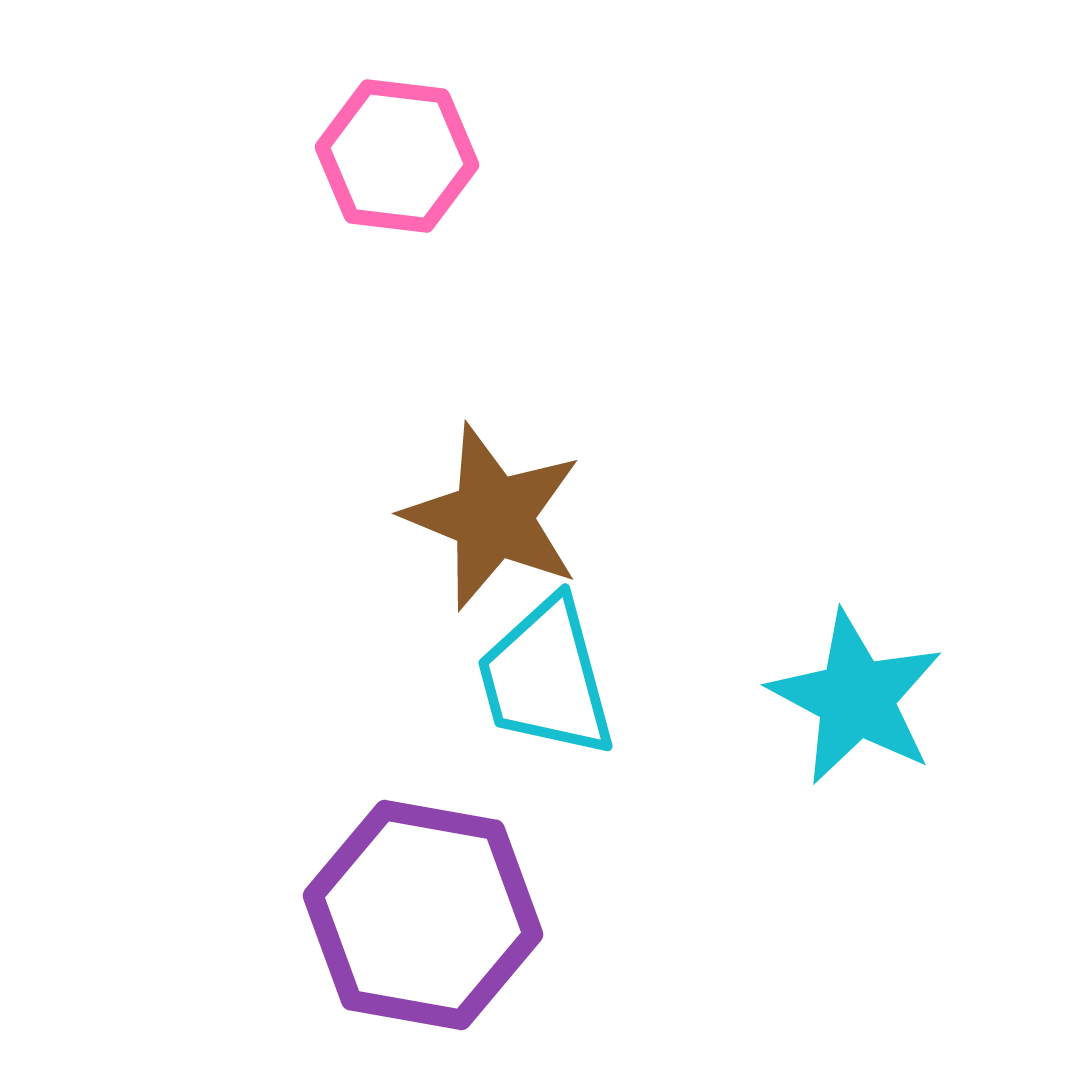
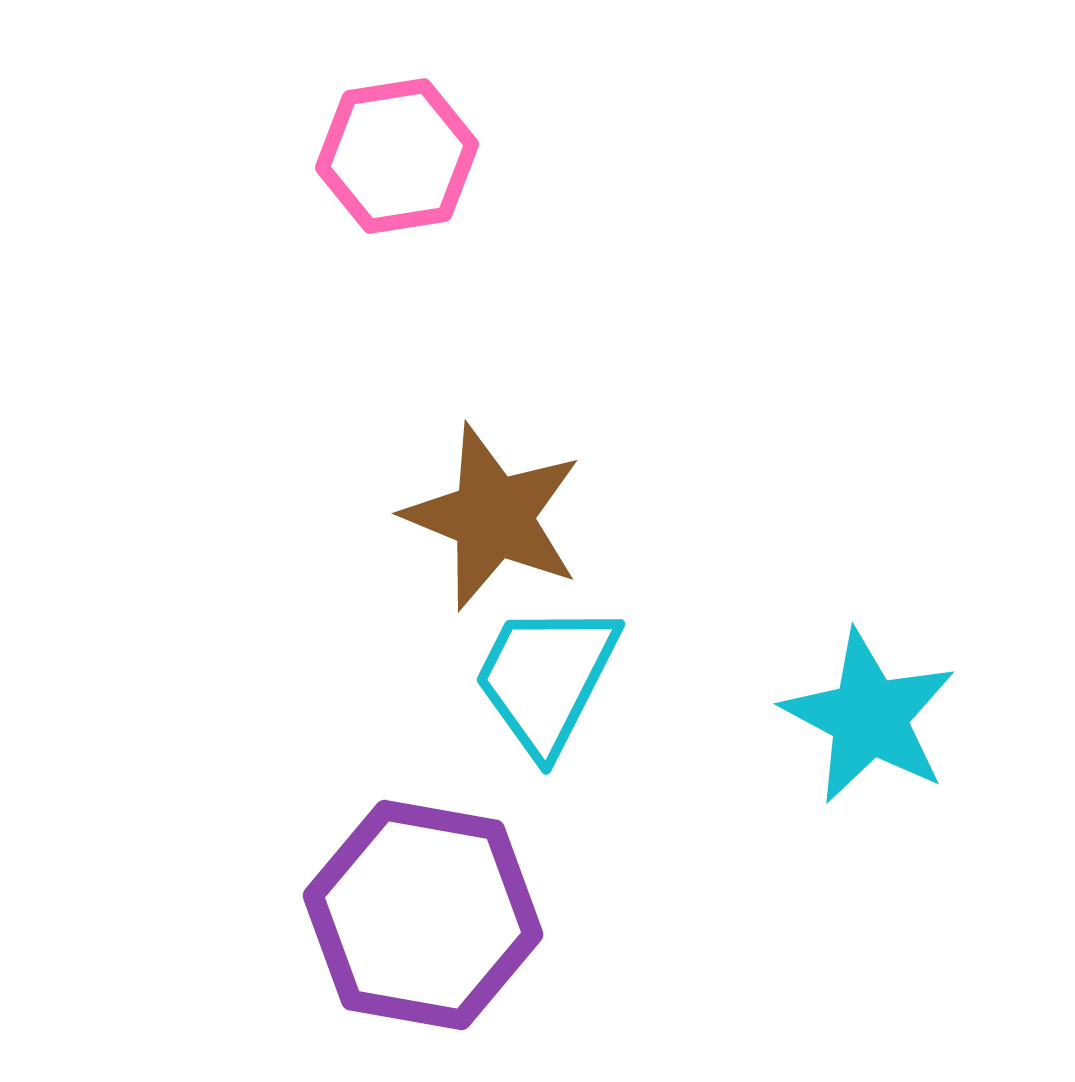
pink hexagon: rotated 16 degrees counterclockwise
cyan trapezoid: rotated 42 degrees clockwise
cyan star: moved 13 px right, 19 px down
